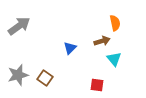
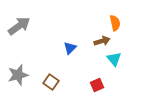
brown square: moved 6 px right, 4 px down
red square: rotated 32 degrees counterclockwise
